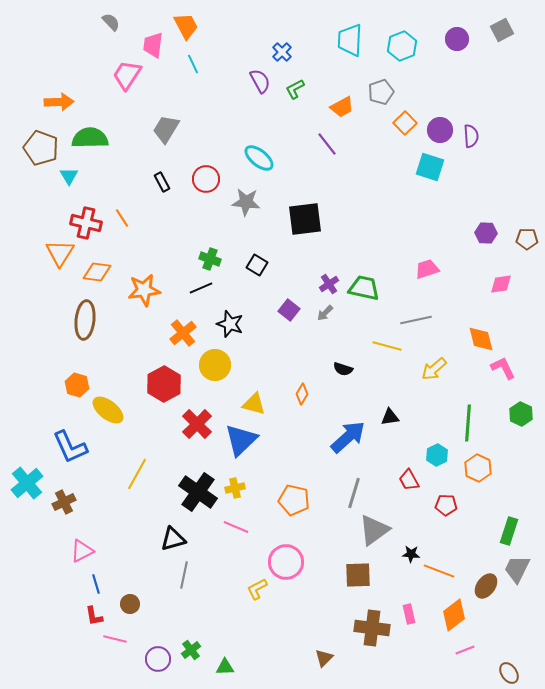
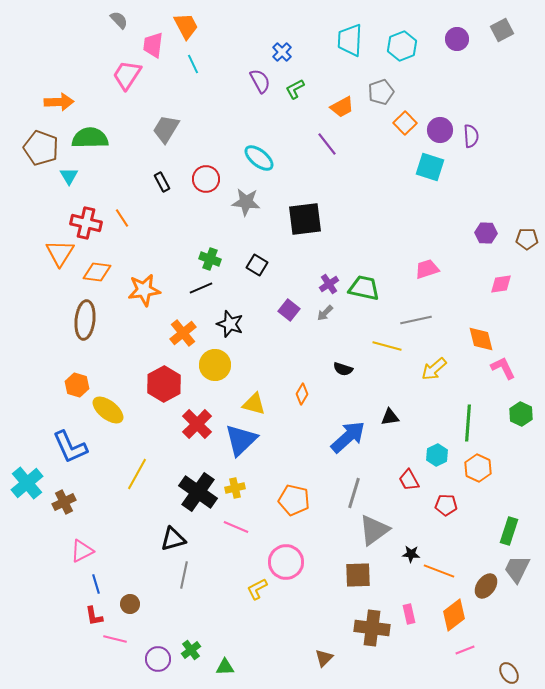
gray semicircle at (111, 22): moved 8 px right, 2 px up
